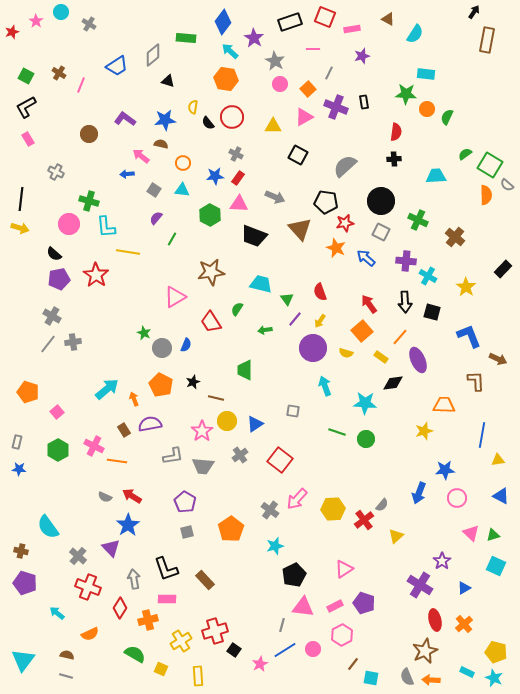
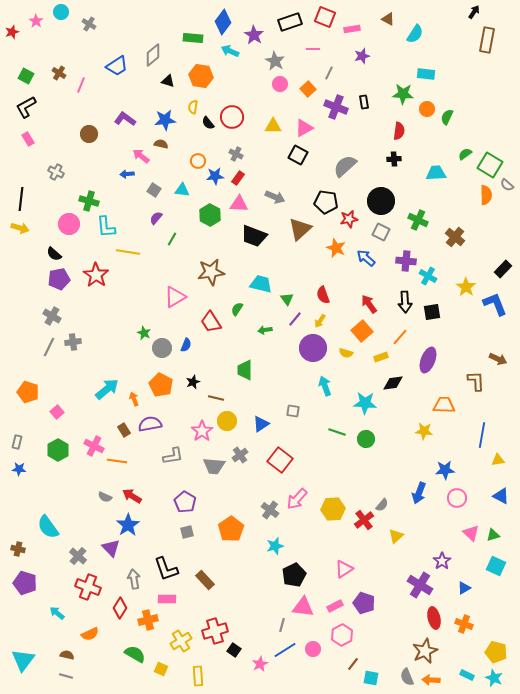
green rectangle at (186, 38): moved 7 px right
purple star at (254, 38): moved 3 px up
cyan arrow at (230, 51): rotated 18 degrees counterclockwise
orange hexagon at (226, 79): moved 25 px left, 3 px up
green star at (406, 94): moved 3 px left
pink triangle at (304, 117): moved 11 px down
red semicircle at (396, 132): moved 3 px right, 1 px up
orange circle at (183, 163): moved 15 px right, 2 px up
cyan trapezoid at (436, 176): moved 3 px up
red star at (345, 223): moved 4 px right, 4 px up
brown triangle at (300, 229): rotated 30 degrees clockwise
red semicircle at (320, 292): moved 3 px right, 3 px down
black square at (432, 312): rotated 24 degrees counterclockwise
blue L-shape at (469, 336): moved 26 px right, 32 px up
gray line at (48, 344): moved 1 px right, 3 px down; rotated 12 degrees counterclockwise
yellow rectangle at (381, 357): rotated 56 degrees counterclockwise
purple ellipse at (418, 360): moved 10 px right; rotated 45 degrees clockwise
blue triangle at (255, 424): moved 6 px right
yellow star at (424, 431): rotated 24 degrees clockwise
gray trapezoid at (203, 466): moved 11 px right
brown cross at (21, 551): moved 3 px left, 2 px up
red ellipse at (435, 620): moved 1 px left, 2 px up
orange cross at (464, 624): rotated 30 degrees counterclockwise
cyan rectangle at (467, 672): moved 3 px down
